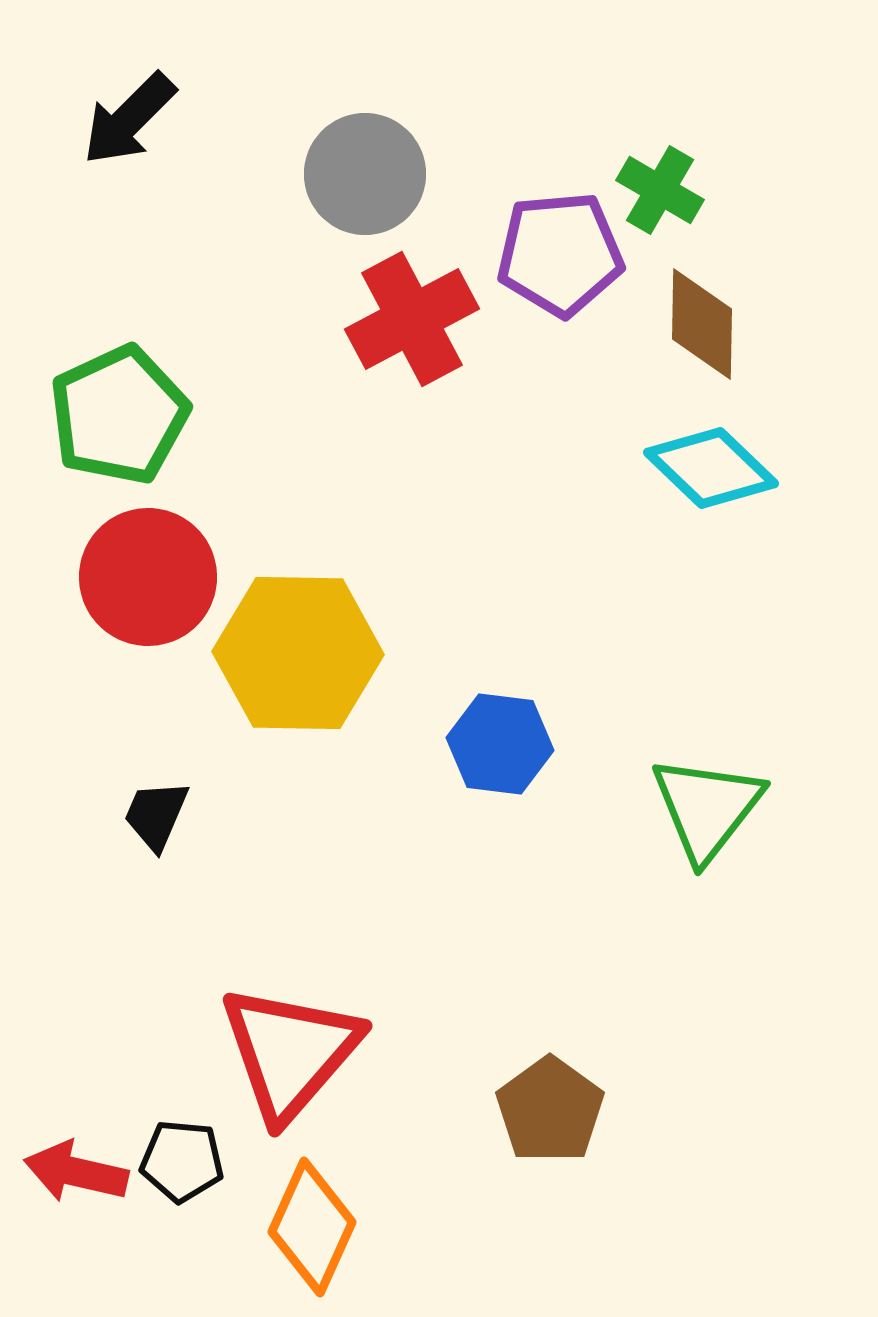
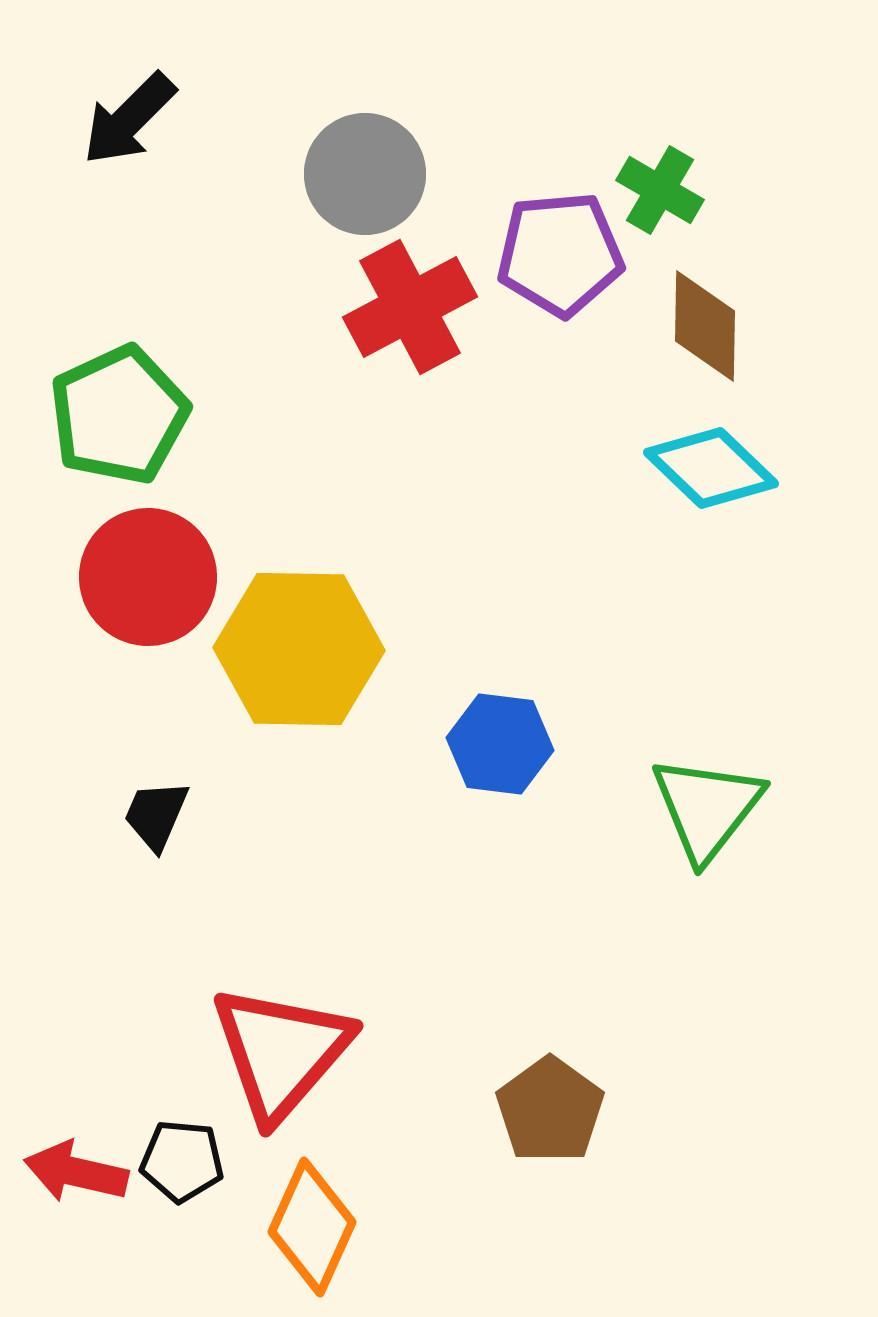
red cross: moved 2 px left, 12 px up
brown diamond: moved 3 px right, 2 px down
yellow hexagon: moved 1 px right, 4 px up
red triangle: moved 9 px left
